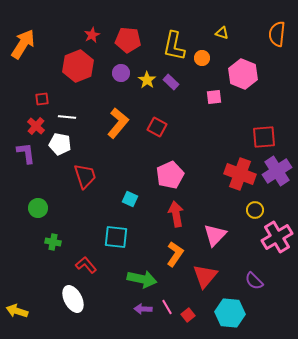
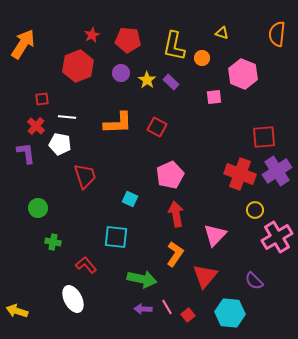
orange L-shape at (118, 123): rotated 48 degrees clockwise
